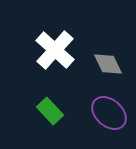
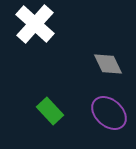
white cross: moved 20 px left, 26 px up
